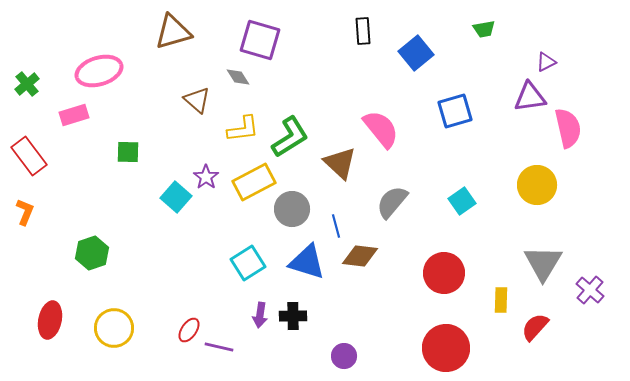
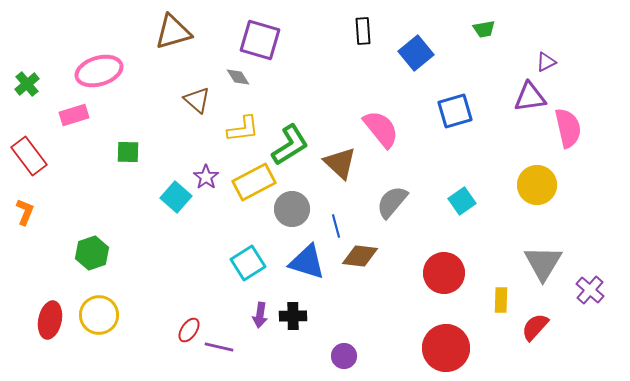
green L-shape at (290, 137): moved 8 px down
yellow circle at (114, 328): moved 15 px left, 13 px up
